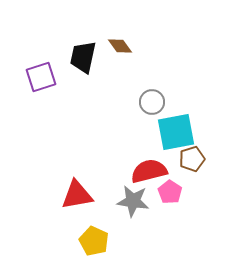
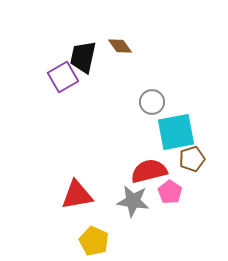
purple square: moved 22 px right; rotated 12 degrees counterclockwise
